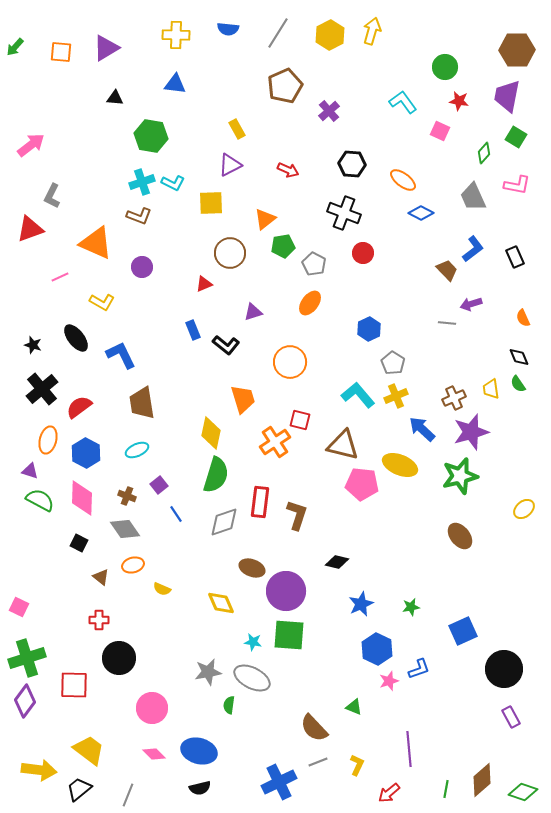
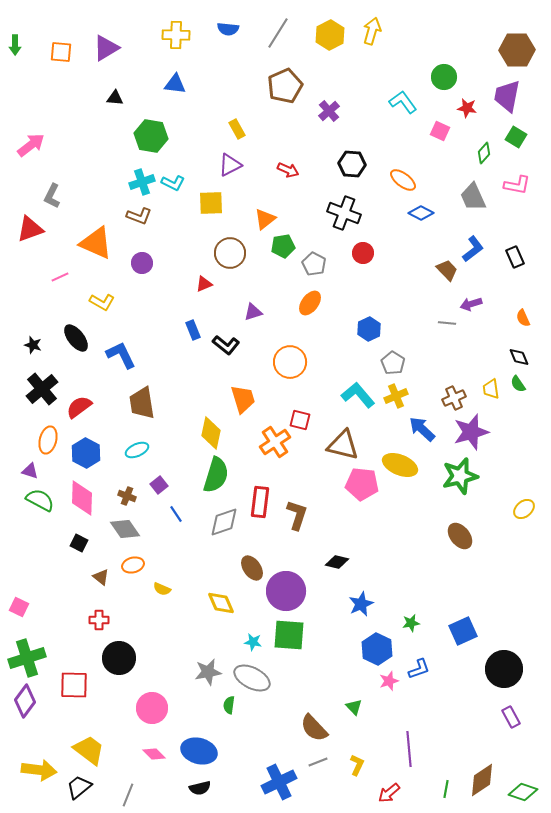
green arrow at (15, 47): moved 2 px up; rotated 42 degrees counterclockwise
green circle at (445, 67): moved 1 px left, 10 px down
red star at (459, 101): moved 8 px right, 7 px down
purple circle at (142, 267): moved 4 px up
brown ellipse at (252, 568): rotated 35 degrees clockwise
green star at (411, 607): moved 16 px down
green triangle at (354, 707): rotated 24 degrees clockwise
brown diamond at (482, 780): rotated 8 degrees clockwise
black trapezoid at (79, 789): moved 2 px up
